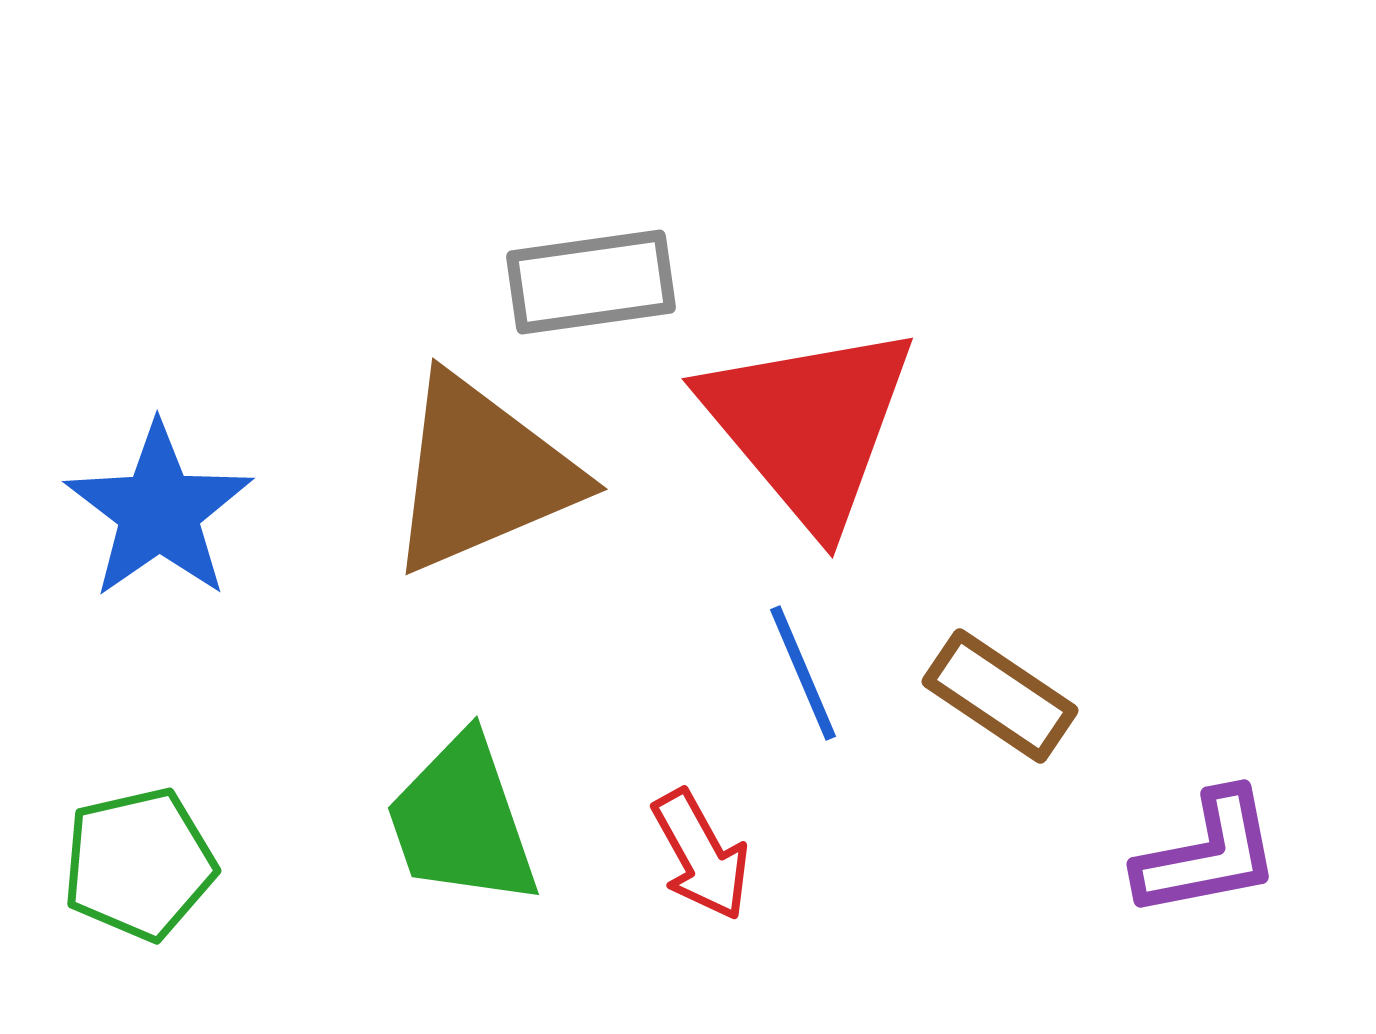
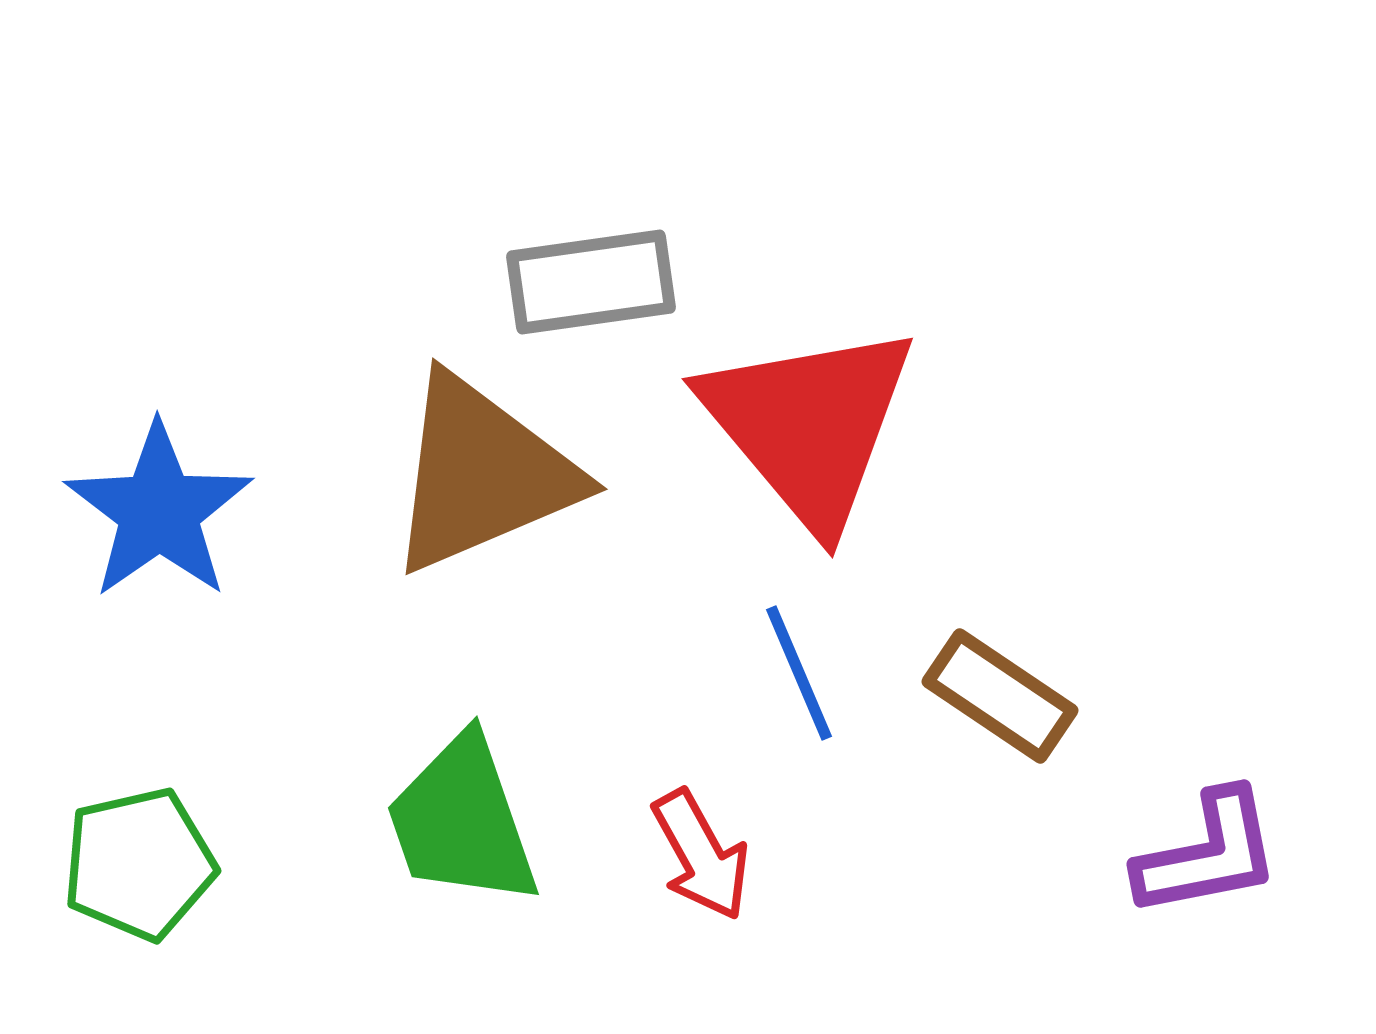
blue line: moved 4 px left
